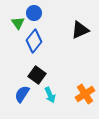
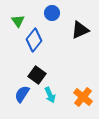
blue circle: moved 18 px right
green triangle: moved 2 px up
blue diamond: moved 1 px up
orange cross: moved 2 px left, 3 px down; rotated 18 degrees counterclockwise
